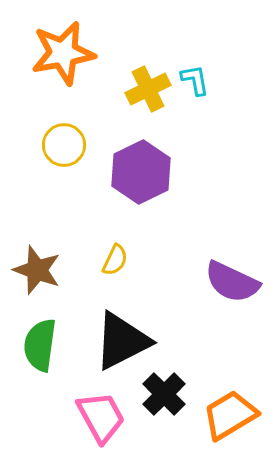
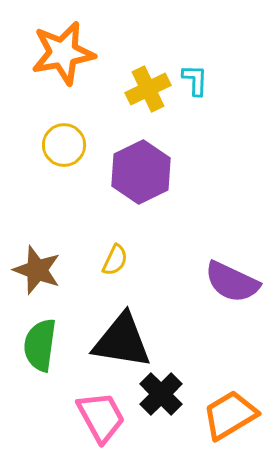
cyan L-shape: rotated 12 degrees clockwise
black triangle: rotated 36 degrees clockwise
black cross: moved 3 px left
